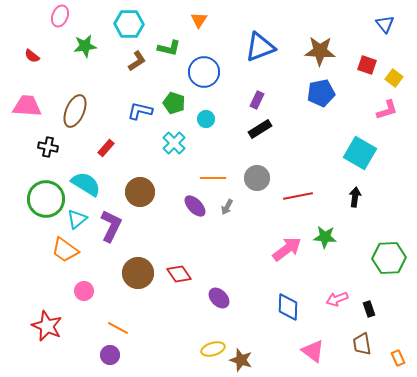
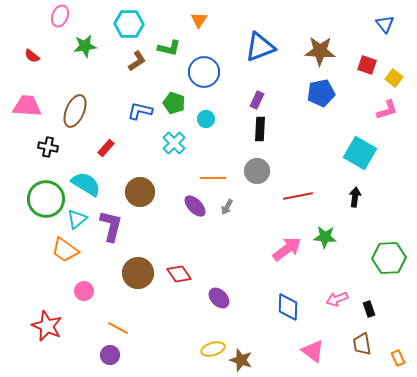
black rectangle at (260, 129): rotated 55 degrees counterclockwise
gray circle at (257, 178): moved 7 px up
purple L-shape at (111, 226): rotated 12 degrees counterclockwise
